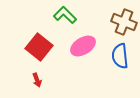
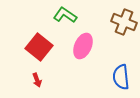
green L-shape: rotated 10 degrees counterclockwise
pink ellipse: rotated 35 degrees counterclockwise
blue semicircle: moved 1 px right, 21 px down
